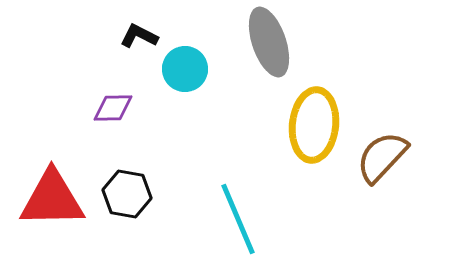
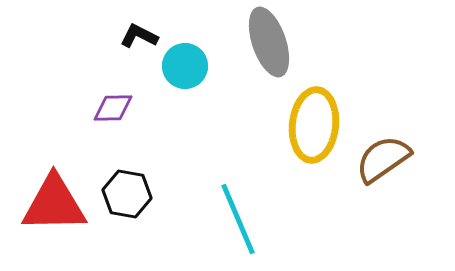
cyan circle: moved 3 px up
brown semicircle: moved 1 px right, 2 px down; rotated 12 degrees clockwise
red triangle: moved 2 px right, 5 px down
